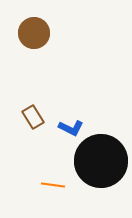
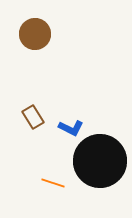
brown circle: moved 1 px right, 1 px down
black circle: moved 1 px left
orange line: moved 2 px up; rotated 10 degrees clockwise
